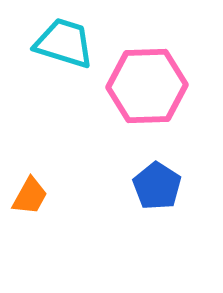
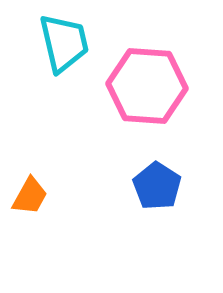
cyan trapezoid: rotated 60 degrees clockwise
pink hexagon: rotated 6 degrees clockwise
